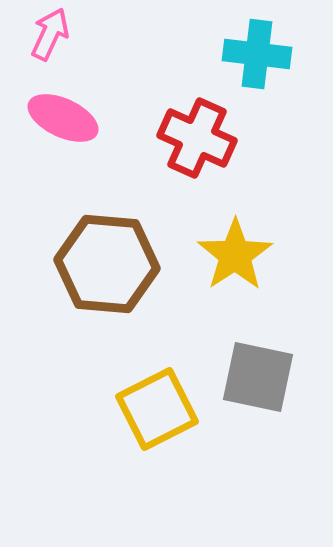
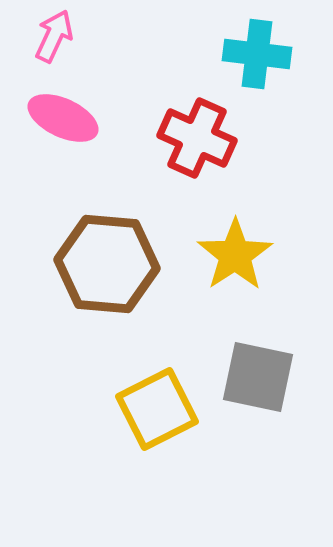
pink arrow: moved 4 px right, 2 px down
